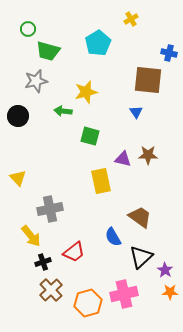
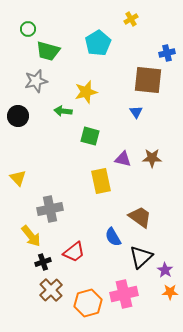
blue cross: moved 2 px left; rotated 28 degrees counterclockwise
brown star: moved 4 px right, 3 px down
